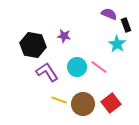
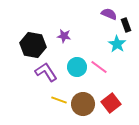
purple L-shape: moved 1 px left
